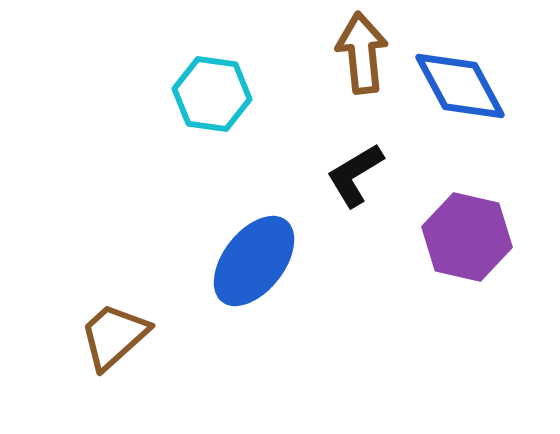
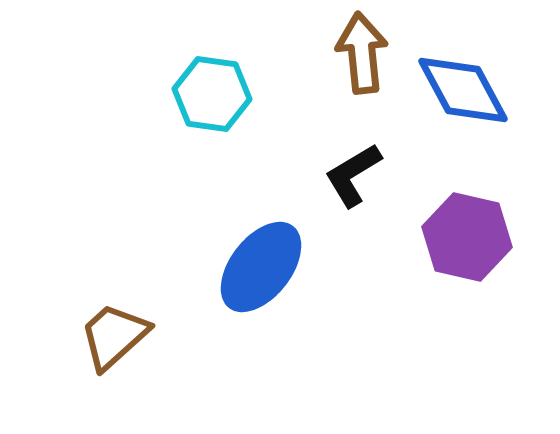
blue diamond: moved 3 px right, 4 px down
black L-shape: moved 2 px left
blue ellipse: moved 7 px right, 6 px down
